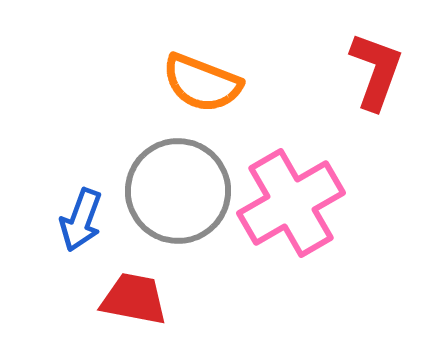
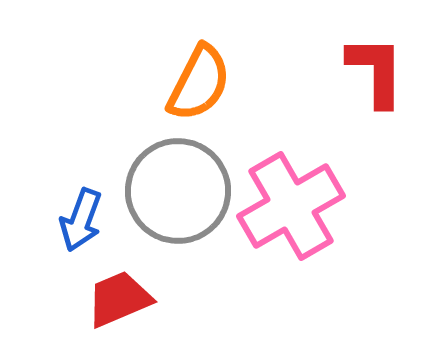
red L-shape: rotated 20 degrees counterclockwise
orange semicircle: moved 3 px left; rotated 84 degrees counterclockwise
pink cross: moved 3 px down
red trapezoid: moved 15 px left; rotated 34 degrees counterclockwise
